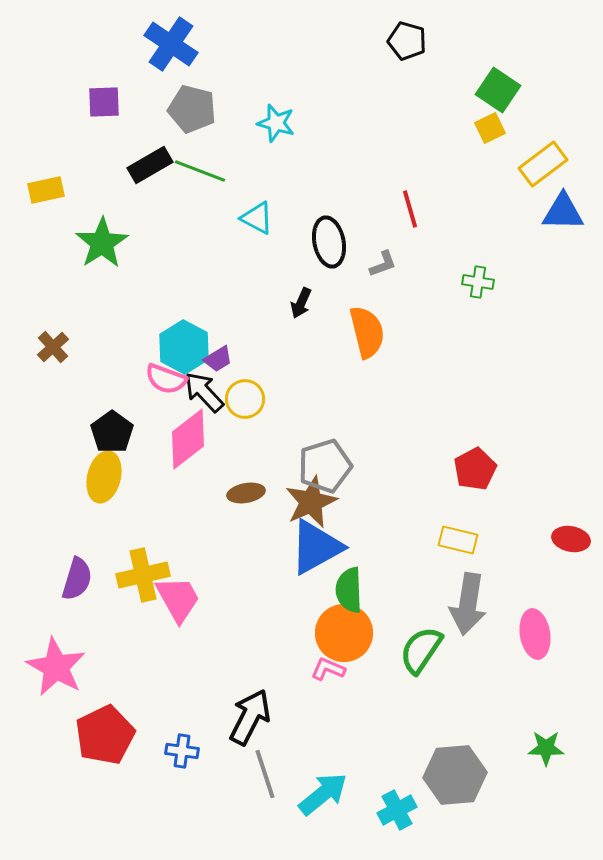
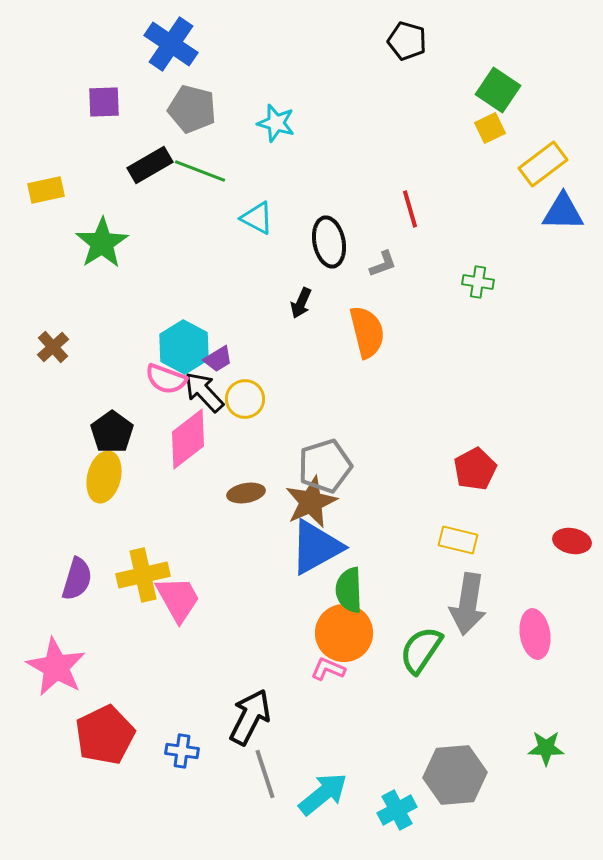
red ellipse at (571, 539): moved 1 px right, 2 px down
